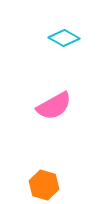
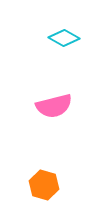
pink semicircle: rotated 15 degrees clockwise
